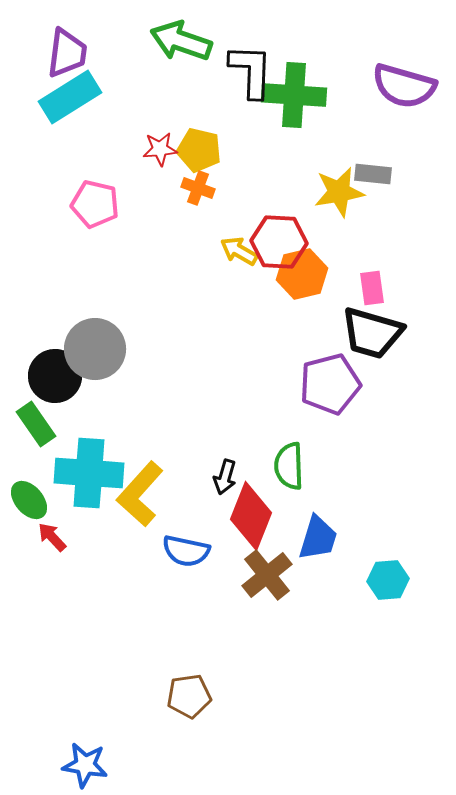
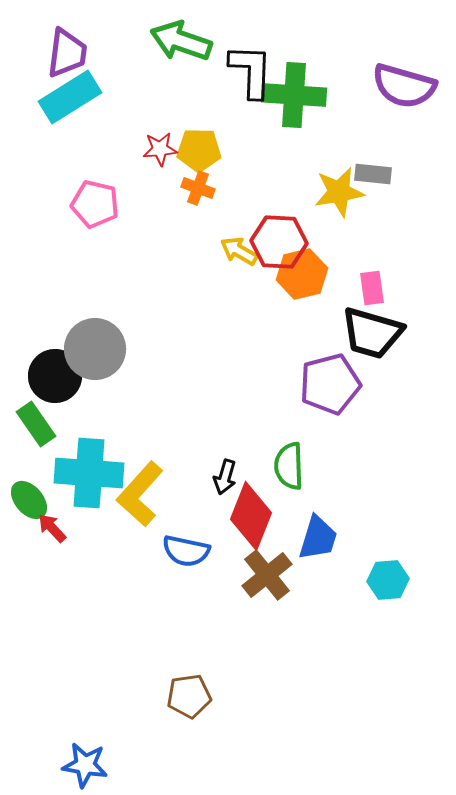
yellow pentagon: rotated 12 degrees counterclockwise
red arrow: moved 9 px up
